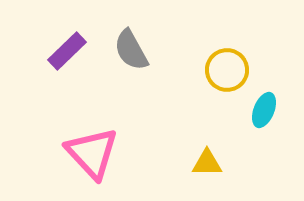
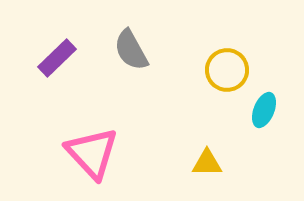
purple rectangle: moved 10 px left, 7 px down
